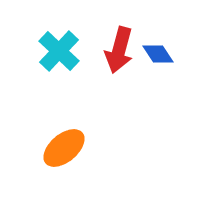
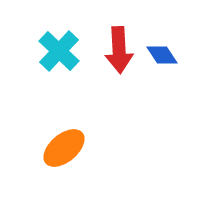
red arrow: rotated 18 degrees counterclockwise
blue diamond: moved 4 px right, 1 px down
